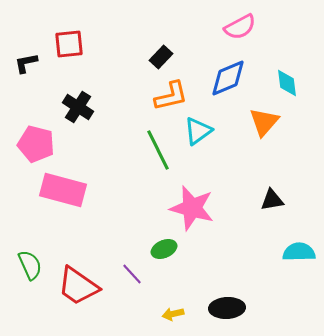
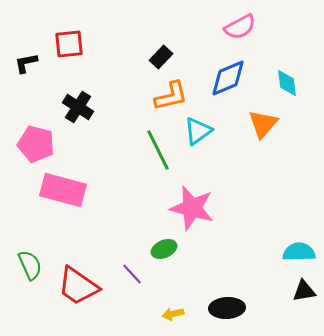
orange triangle: moved 1 px left, 2 px down
black triangle: moved 32 px right, 91 px down
